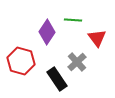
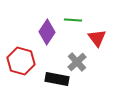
black rectangle: rotated 45 degrees counterclockwise
